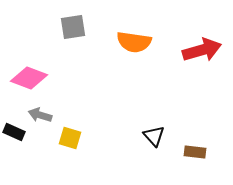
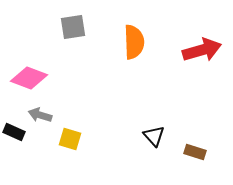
orange semicircle: rotated 100 degrees counterclockwise
yellow square: moved 1 px down
brown rectangle: rotated 10 degrees clockwise
